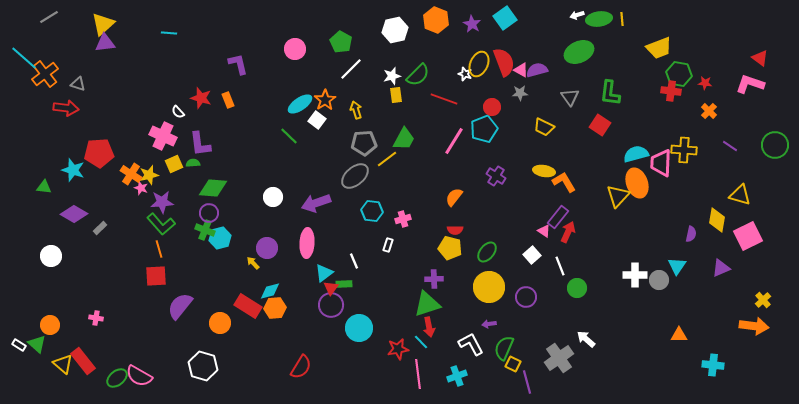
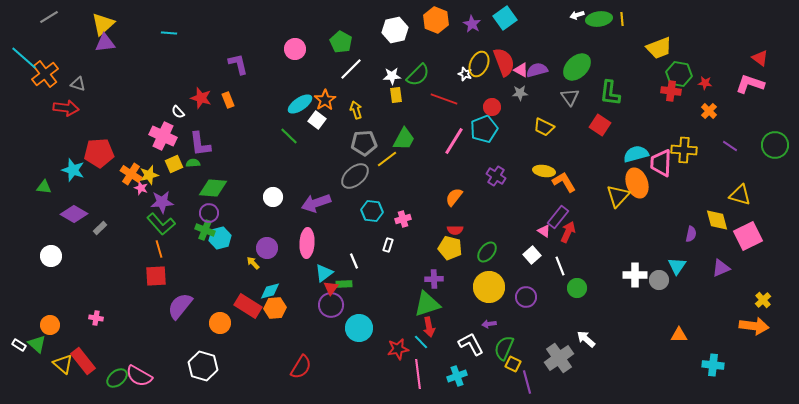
green ellipse at (579, 52): moved 2 px left, 15 px down; rotated 20 degrees counterclockwise
white star at (392, 76): rotated 12 degrees clockwise
yellow diamond at (717, 220): rotated 25 degrees counterclockwise
